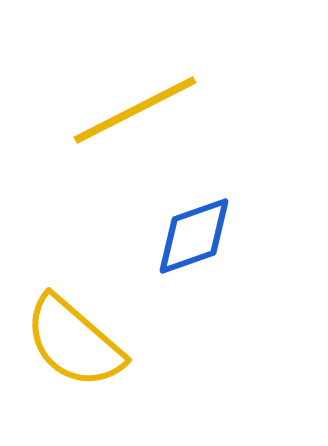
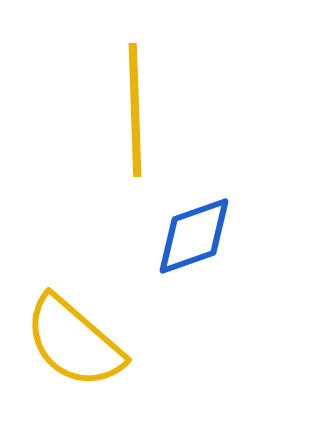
yellow line: rotated 65 degrees counterclockwise
